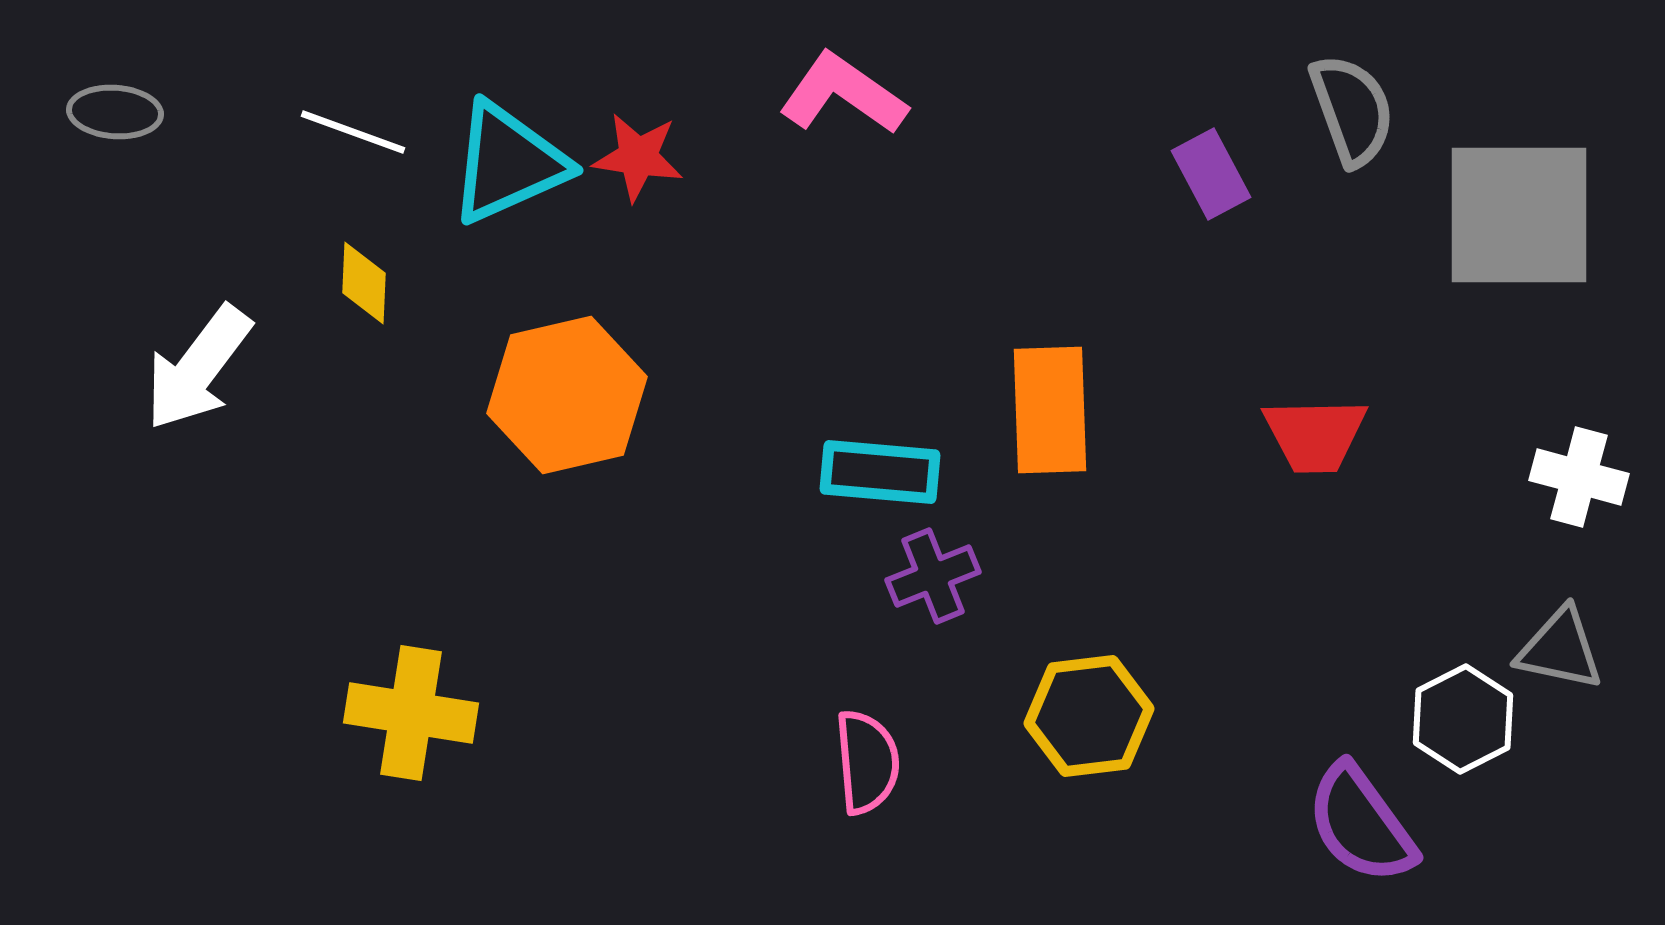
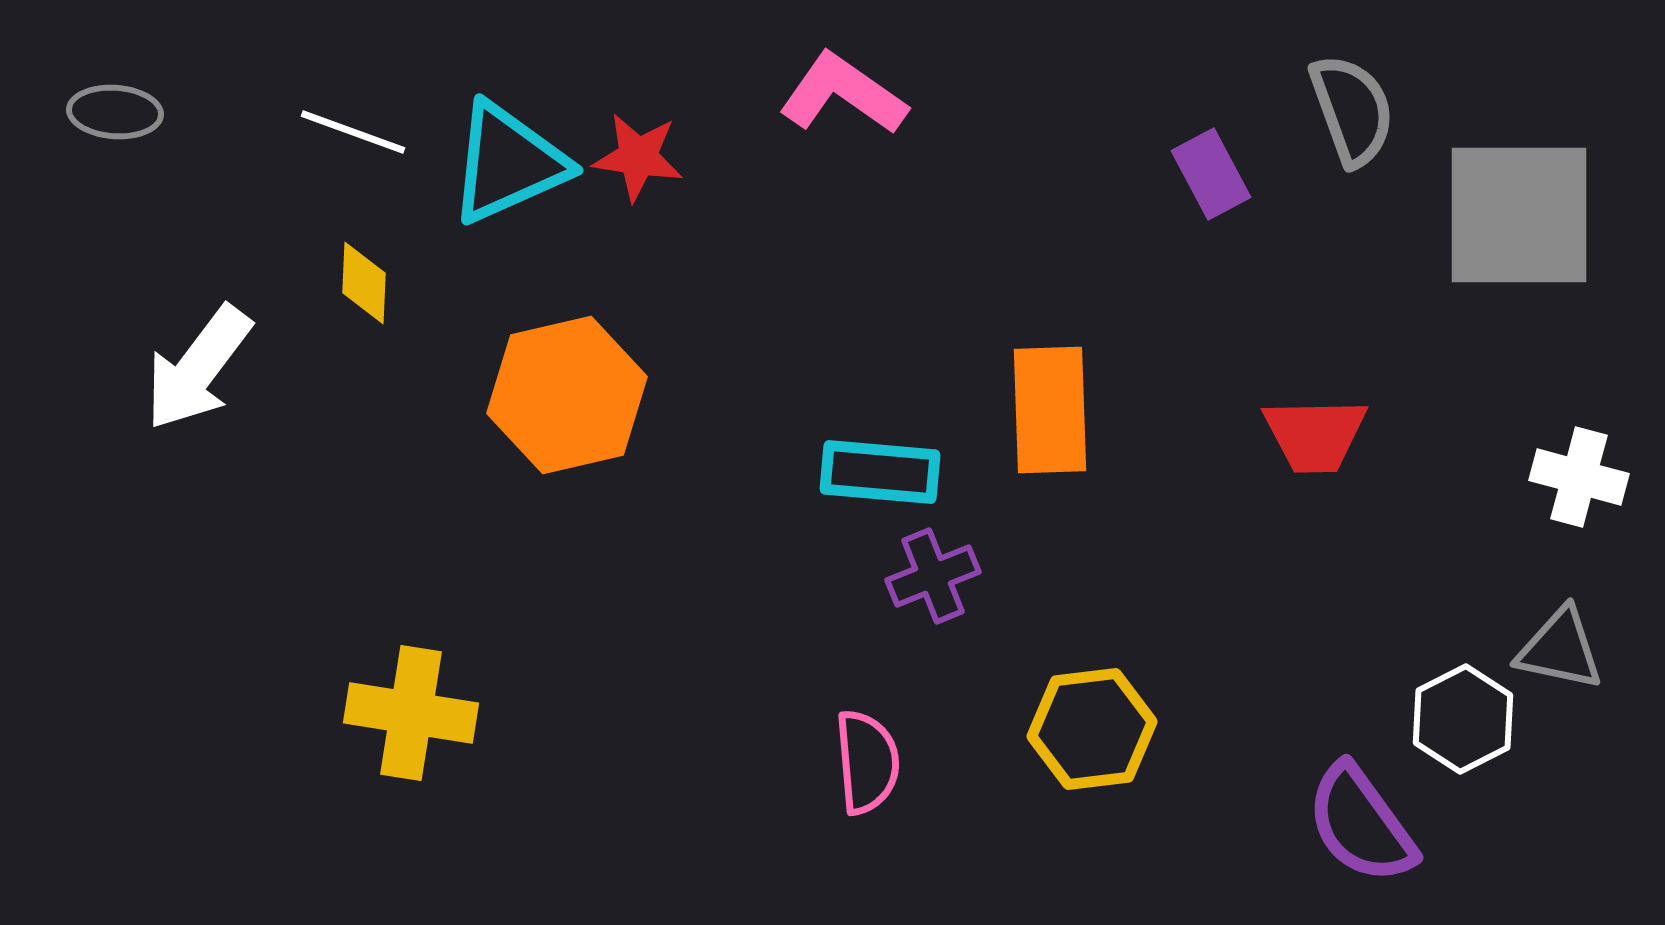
yellow hexagon: moved 3 px right, 13 px down
